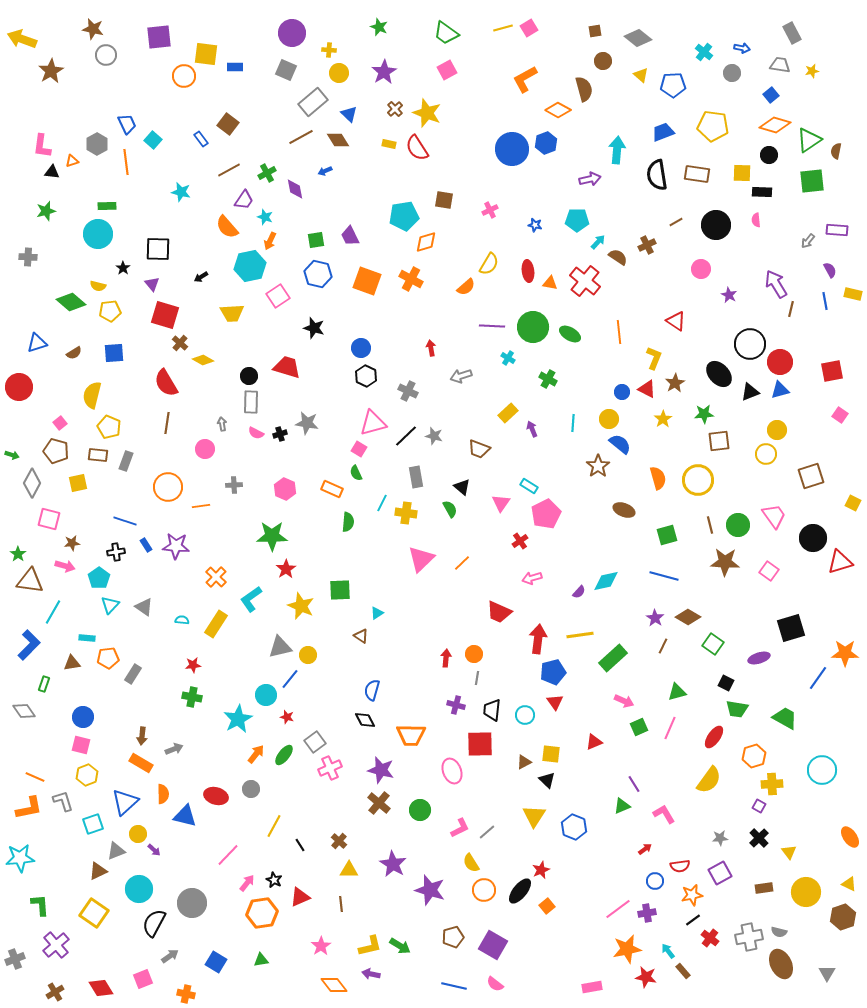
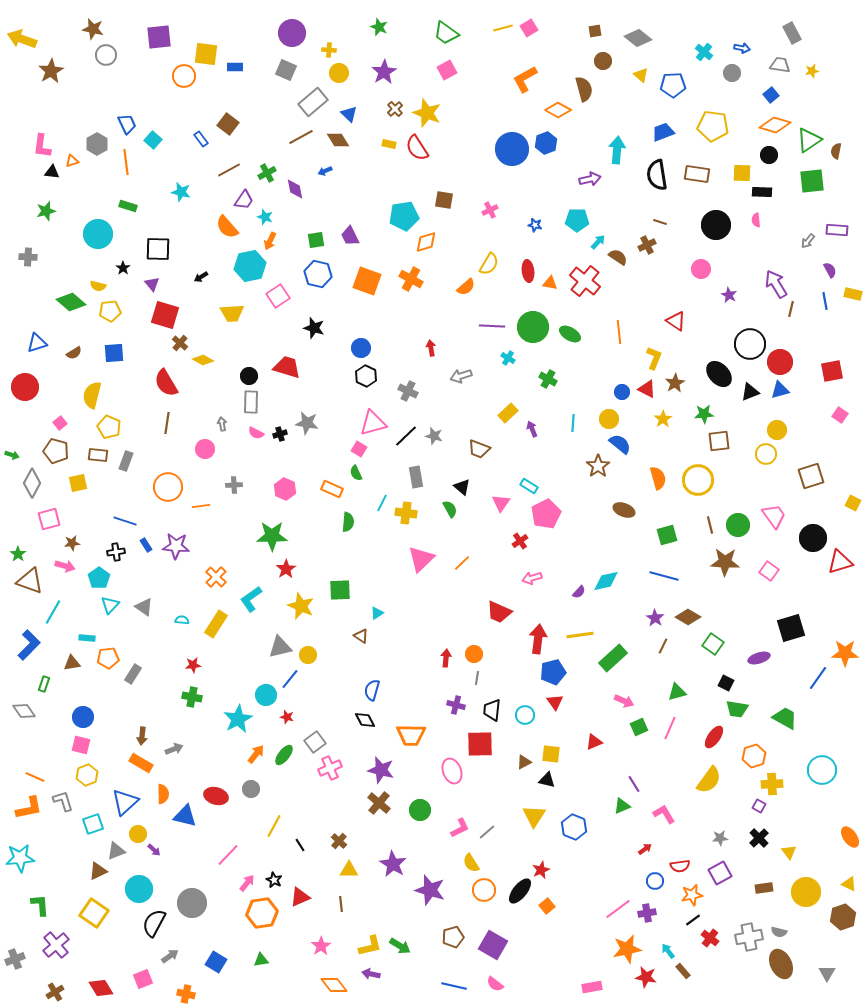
green rectangle at (107, 206): moved 21 px right; rotated 18 degrees clockwise
brown line at (676, 222): moved 16 px left; rotated 48 degrees clockwise
red circle at (19, 387): moved 6 px right
pink square at (49, 519): rotated 30 degrees counterclockwise
brown triangle at (30, 581): rotated 12 degrees clockwise
black triangle at (547, 780): rotated 30 degrees counterclockwise
